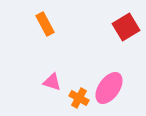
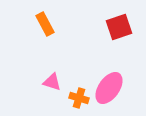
red square: moved 7 px left; rotated 12 degrees clockwise
orange cross: rotated 12 degrees counterclockwise
